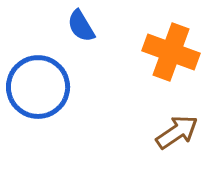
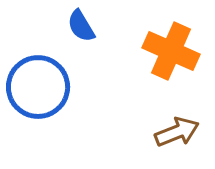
orange cross: moved 1 px up; rotated 4 degrees clockwise
brown arrow: rotated 12 degrees clockwise
